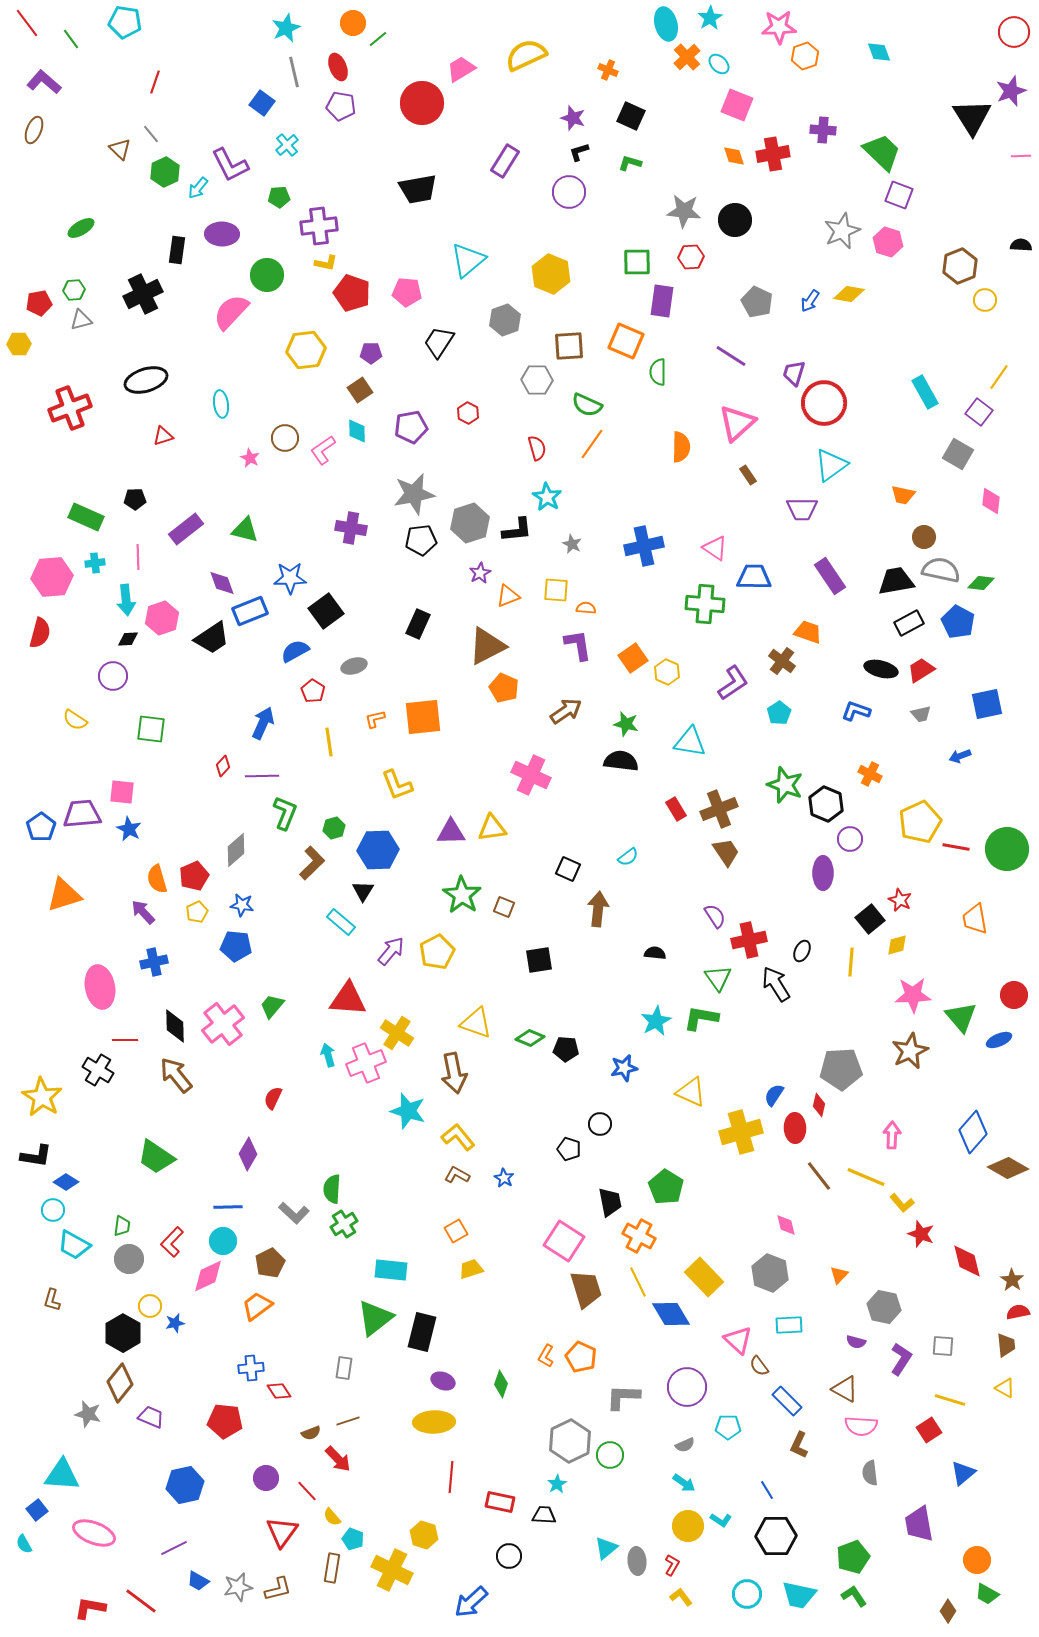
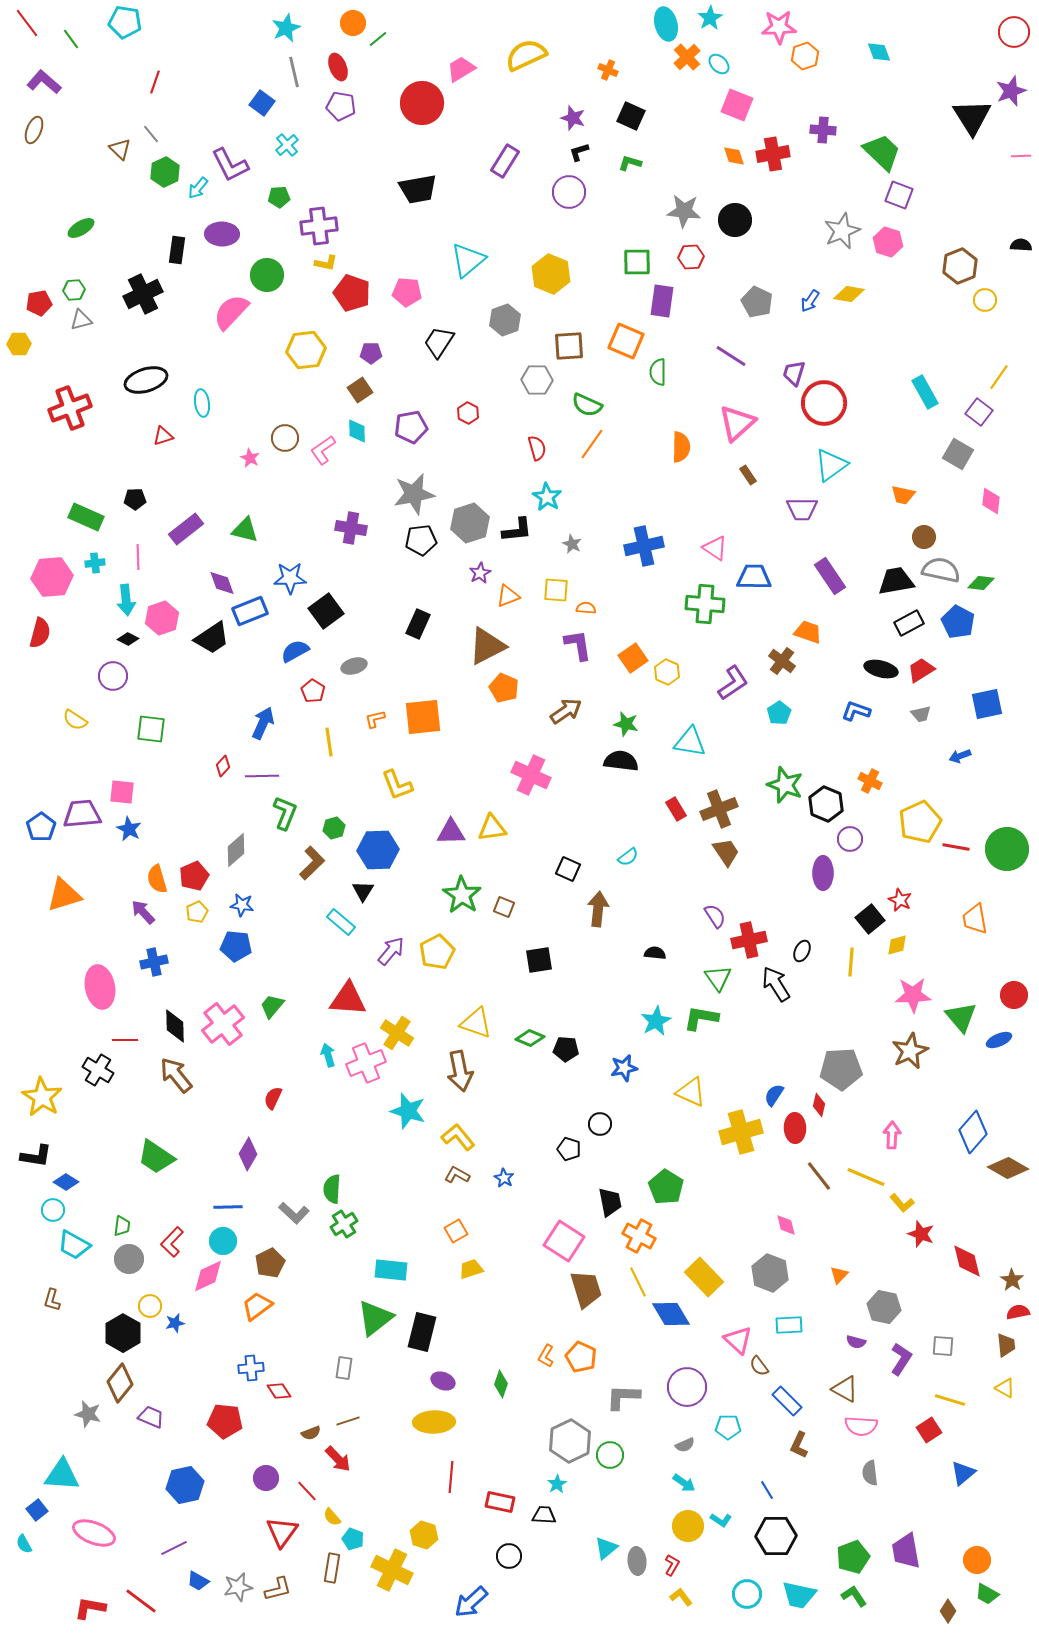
cyan ellipse at (221, 404): moved 19 px left, 1 px up
black diamond at (128, 639): rotated 30 degrees clockwise
orange cross at (870, 774): moved 7 px down
brown arrow at (454, 1073): moved 6 px right, 2 px up
purple trapezoid at (919, 1524): moved 13 px left, 27 px down
